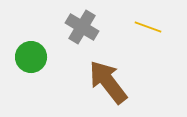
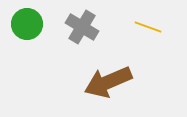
green circle: moved 4 px left, 33 px up
brown arrow: rotated 75 degrees counterclockwise
